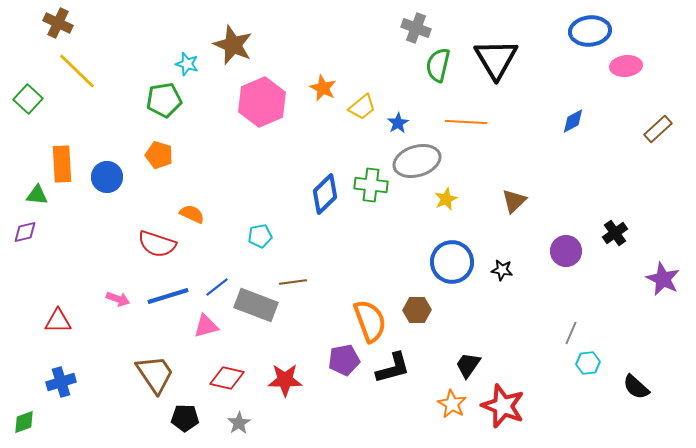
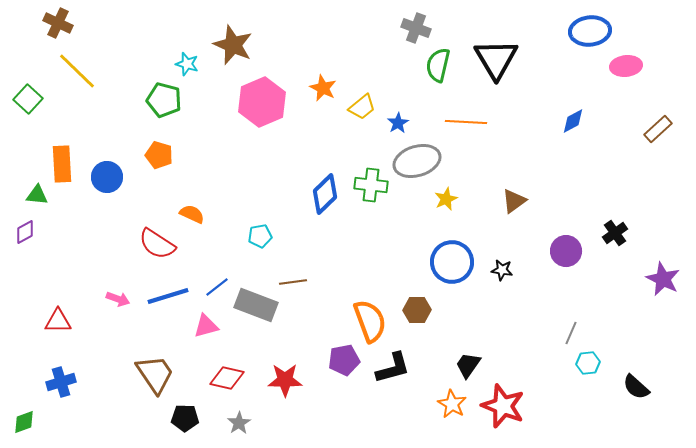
green pentagon at (164, 100): rotated 24 degrees clockwise
brown triangle at (514, 201): rotated 8 degrees clockwise
purple diamond at (25, 232): rotated 15 degrees counterclockwise
red semicircle at (157, 244): rotated 15 degrees clockwise
